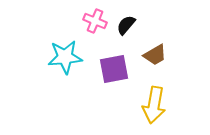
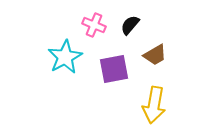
pink cross: moved 1 px left, 4 px down
black semicircle: moved 4 px right
cyan star: rotated 24 degrees counterclockwise
